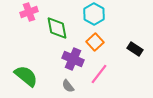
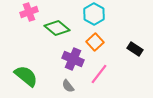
green diamond: rotated 40 degrees counterclockwise
